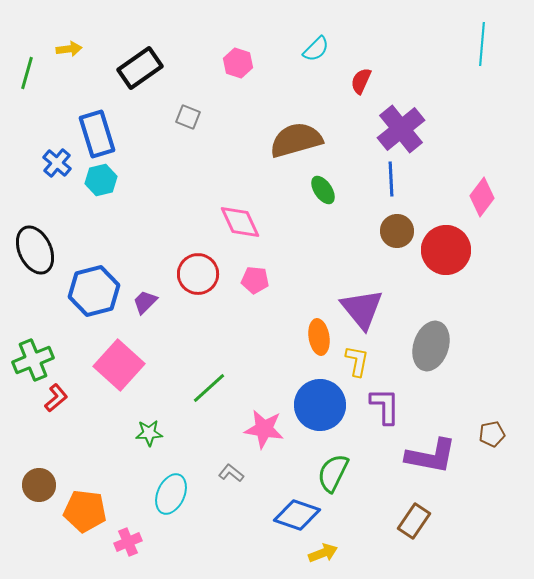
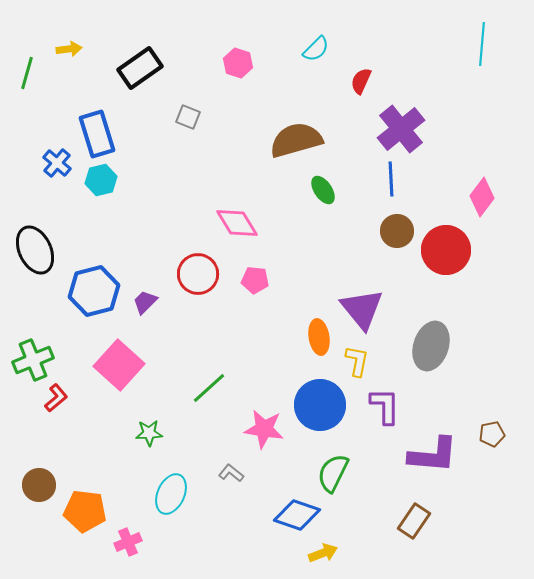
pink diamond at (240, 222): moved 3 px left, 1 px down; rotated 6 degrees counterclockwise
purple L-shape at (431, 456): moved 2 px right, 1 px up; rotated 6 degrees counterclockwise
